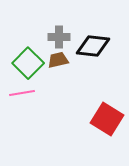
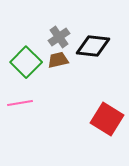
gray cross: rotated 35 degrees counterclockwise
green square: moved 2 px left, 1 px up
pink line: moved 2 px left, 10 px down
